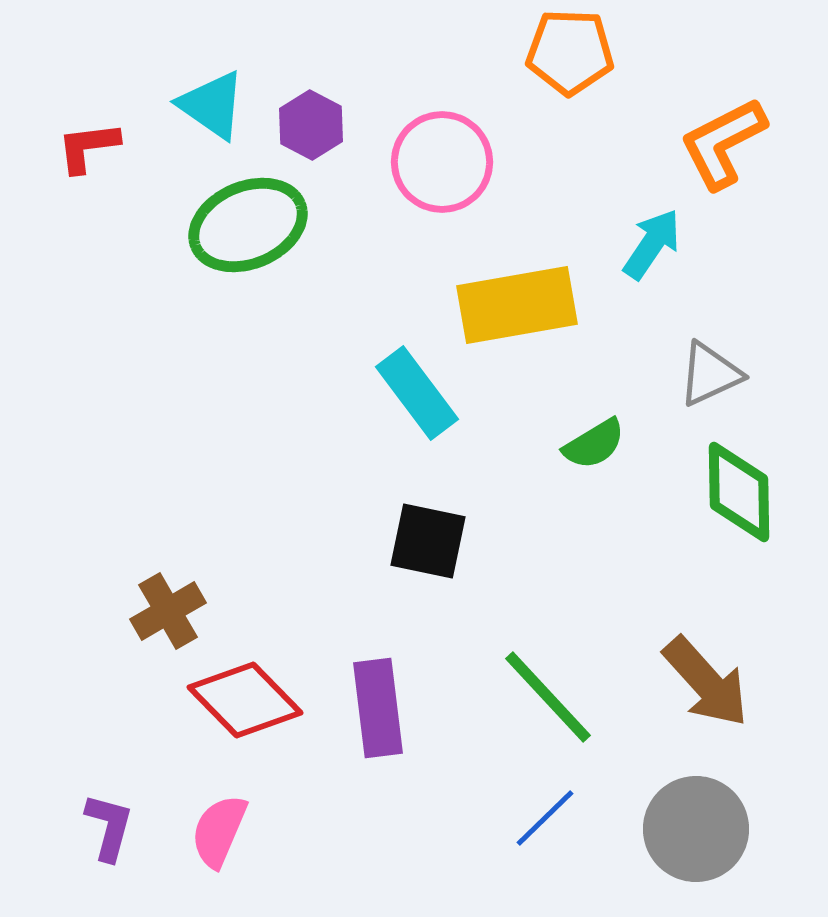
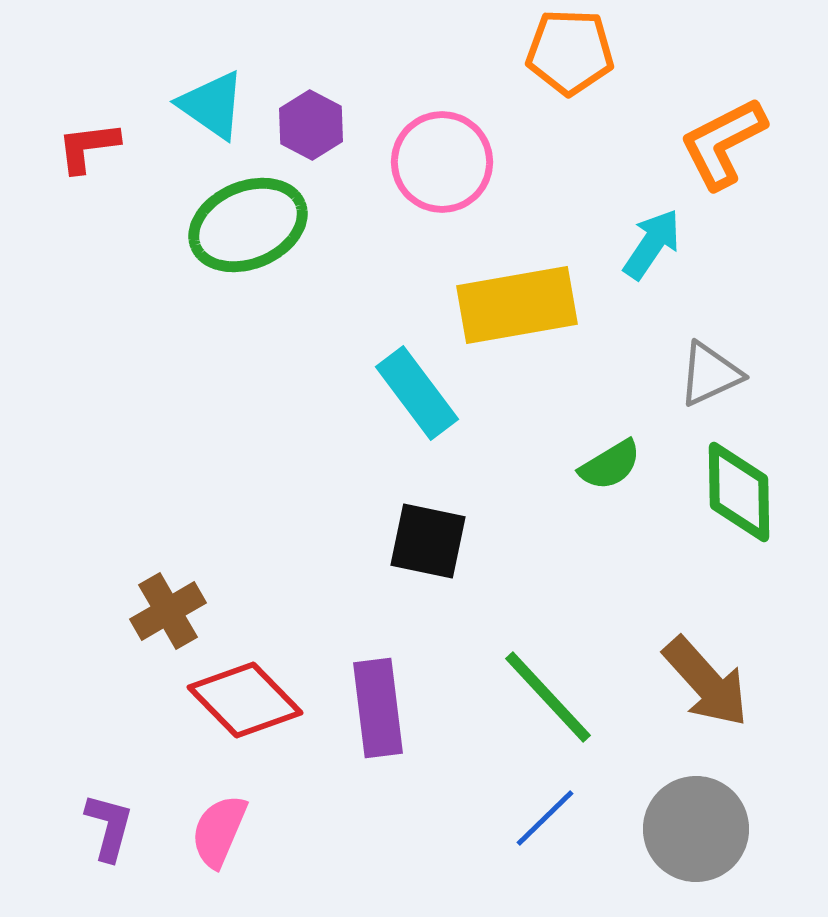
green semicircle: moved 16 px right, 21 px down
